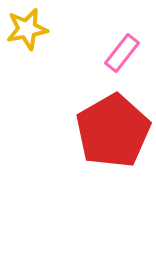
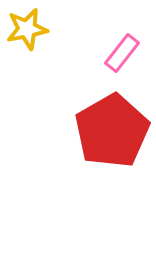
red pentagon: moved 1 px left
